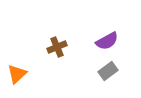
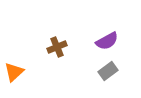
orange triangle: moved 3 px left, 2 px up
